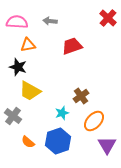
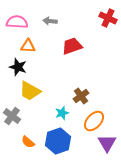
red cross: rotated 18 degrees counterclockwise
orange triangle: moved 1 px down; rotated 14 degrees clockwise
gray cross: moved 1 px left
purple triangle: moved 2 px up
